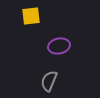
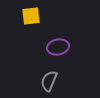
purple ellipse: moved 1 px left, 1 px down
